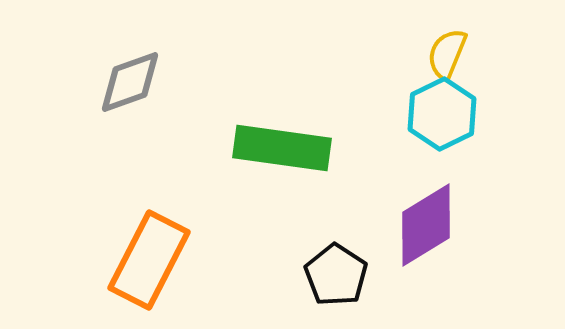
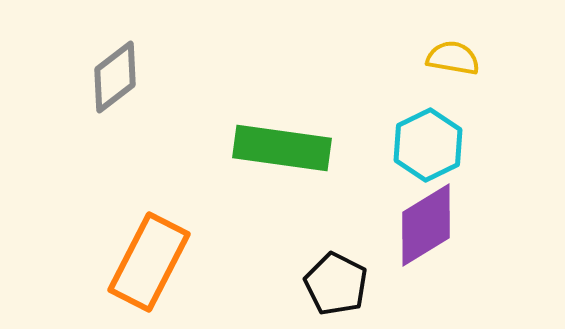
yellow semicircle: moved 6 px right, 4 px down; rotated 78 degrees clockwise
gray diamond: moved 15 px left, 5 px up; rotated 18 degrees counterclockwise
cyan hexagon: moved 14 px left, 31 px down
orange rectangle: moved 2 px down
black pentagon: moved 9 px down; rotated 6 degrees counterclockwise
